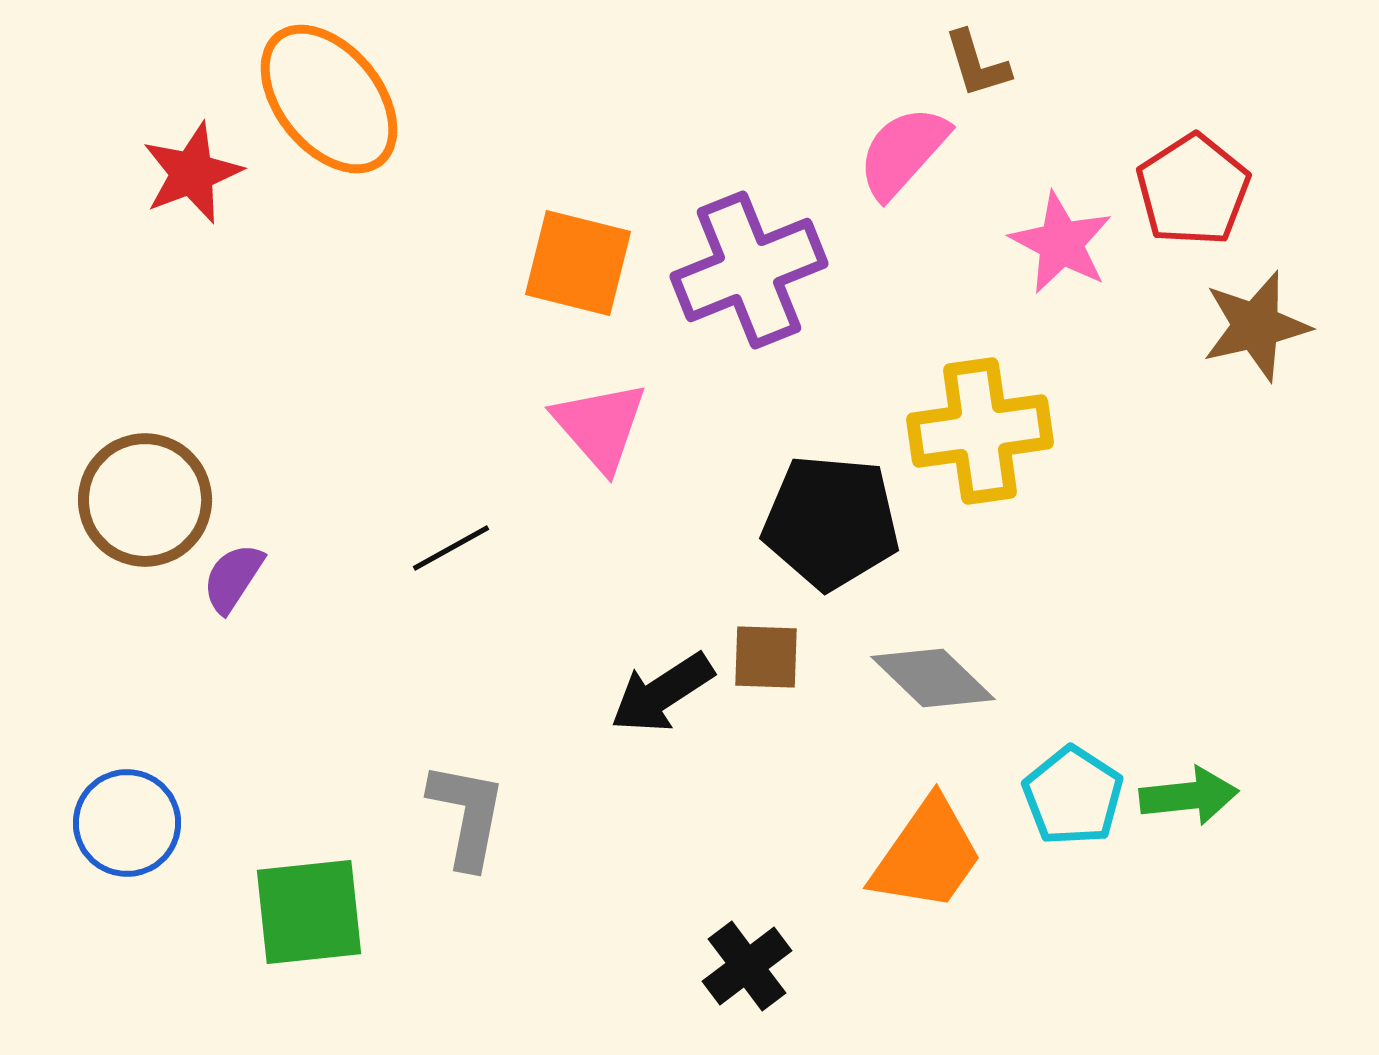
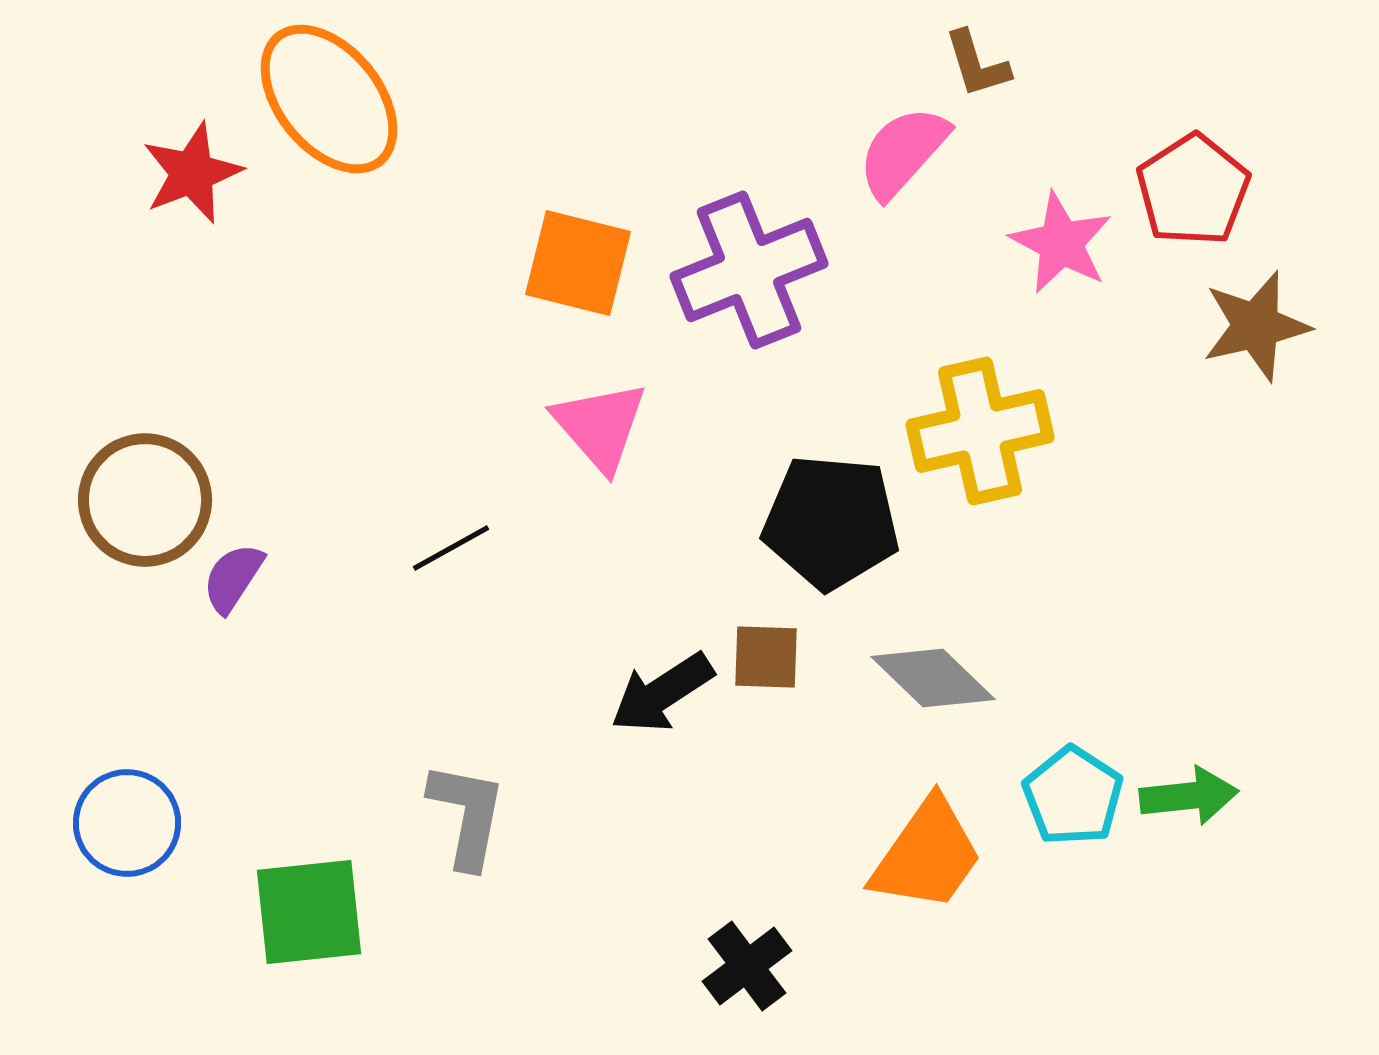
yellow cross: rotated 5 degrees counterclockwise
